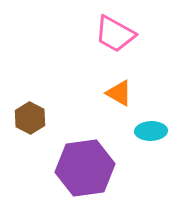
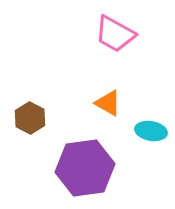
orange triangle: moved 11 px left, 10 px down
cyan ellipse: rotated 12 degrees clockwise
